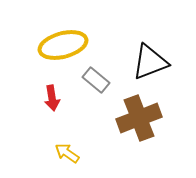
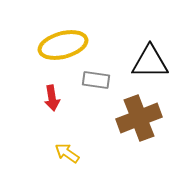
black triangle: rotated 21 degrees clockwise
gray rectangle: rotated 32 degrees counterclockwise
